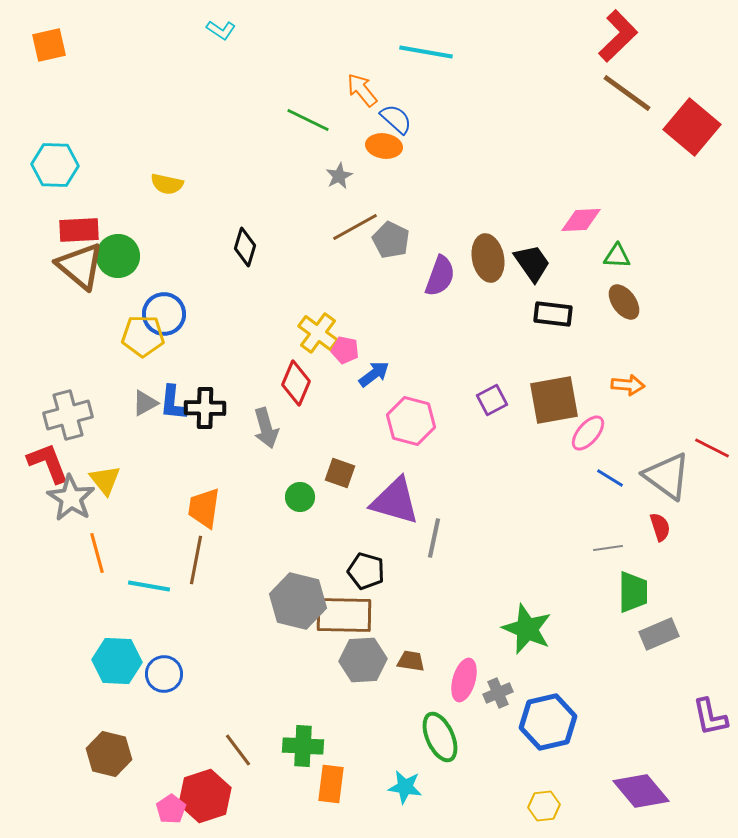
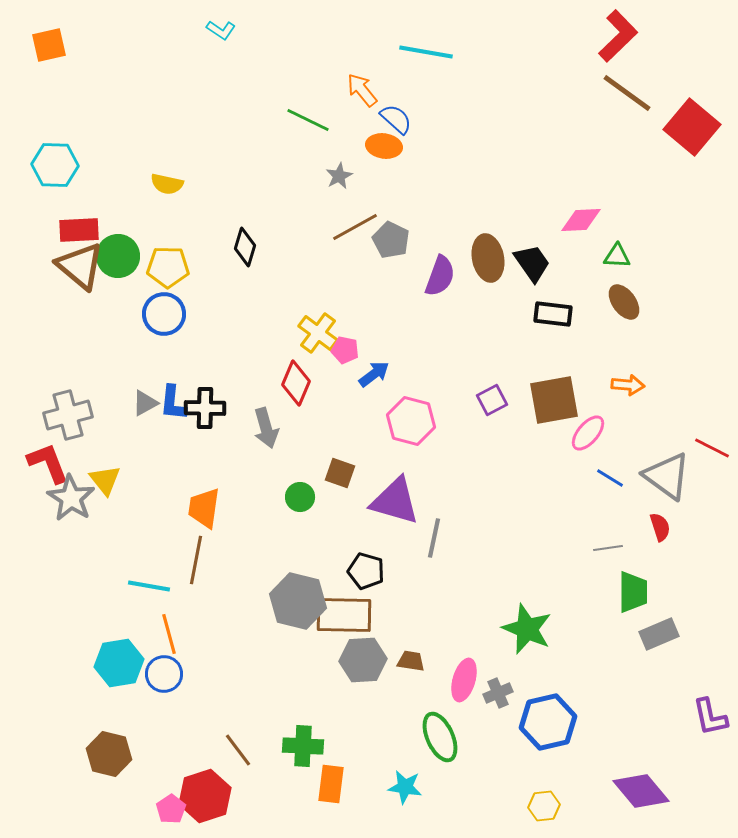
yellow pentagon at (143, 336): moved 25 px right, 69 px up
orange line at (97, 553): moved 72 px right, 81 px down
cyan hexagon at (117, 661): moved 2 px right, 2 px down; rotated 12 degrees counterclockwise
